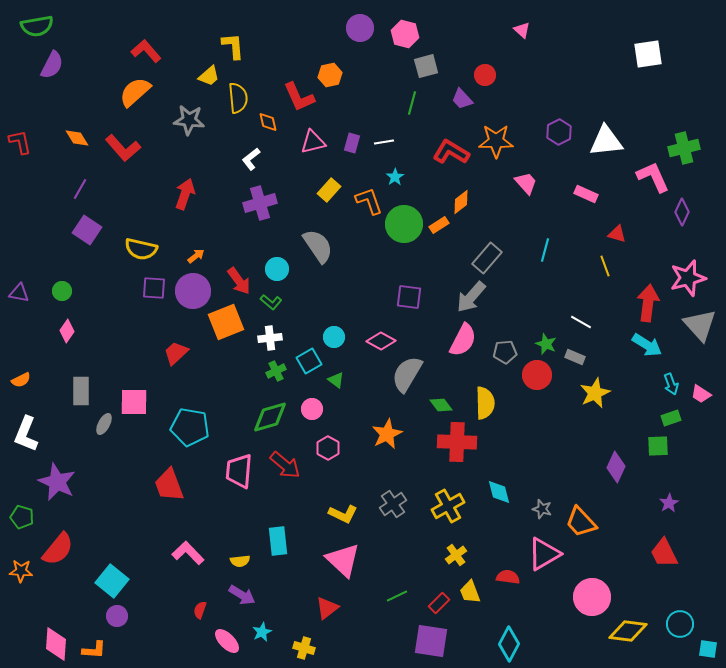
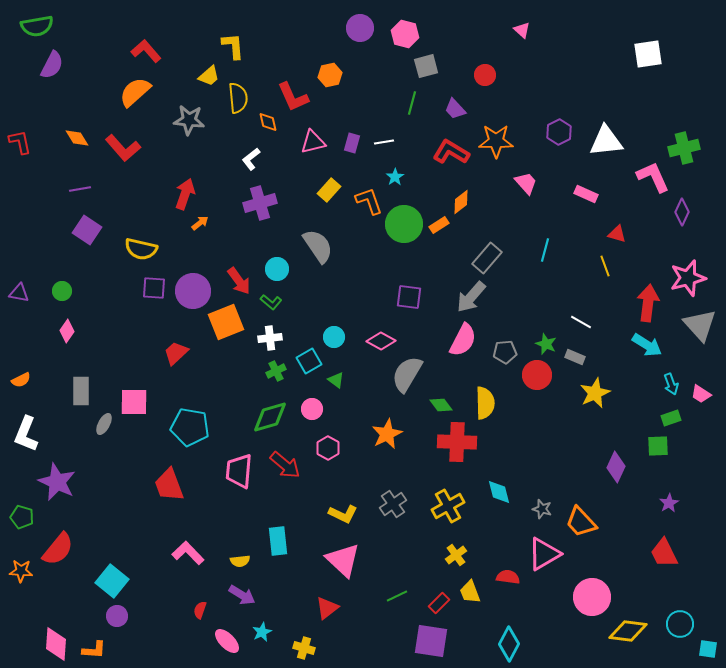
red L-shape at (299, 97): moved 6 px left
purple trapezoid at (462, 99): moved 7 px left, 10 px down
purple line at (80, 189): rotated 50 degrees clockwise
orange arrow at (196, 256): moved 4 px right, 33 px up
